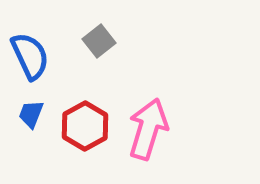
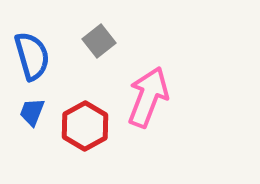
blue semicircle: moved 2 px right; rotated 9 degrees clockwise
blue trapezoid: moved 1 px right, 2 px up
pink arrow: moved 32 px up; rotated 4 degrees clockwise
